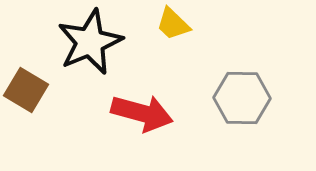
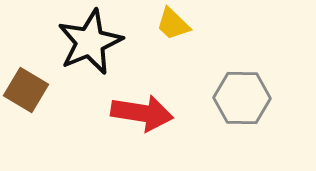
red arrow: rotated 6 degrees counterclockwise
